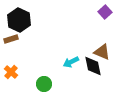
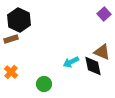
purple square: moved 1 px left, 2 px down
